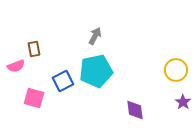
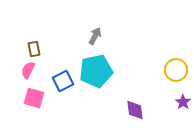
pink semicircle: moved 12 px right, 4 px down; rotated 138 degrees clockwise
